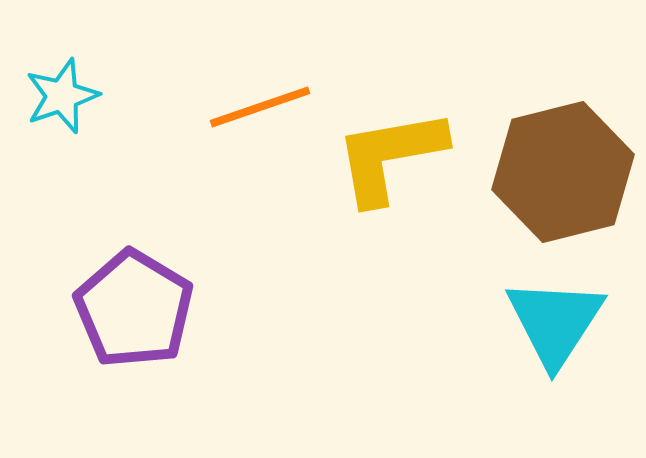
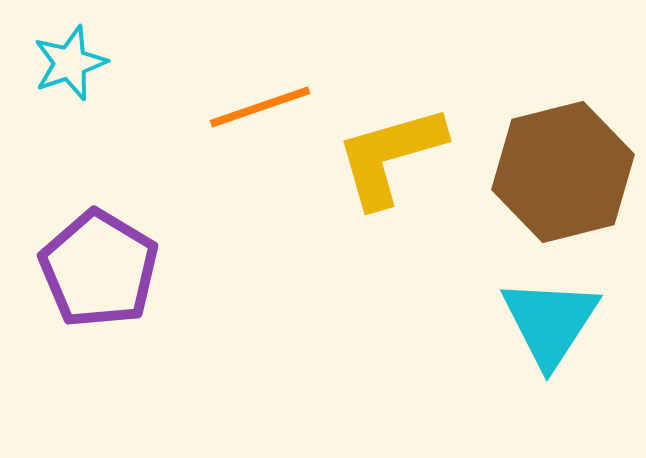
cyan star: moved 8 px right, 33 px up
yellow L-shape: rotated 6 degrees counterclockwise
purple pentagon: moved 35 px left, 40 px up
cyan triangle: moved 5 px left
